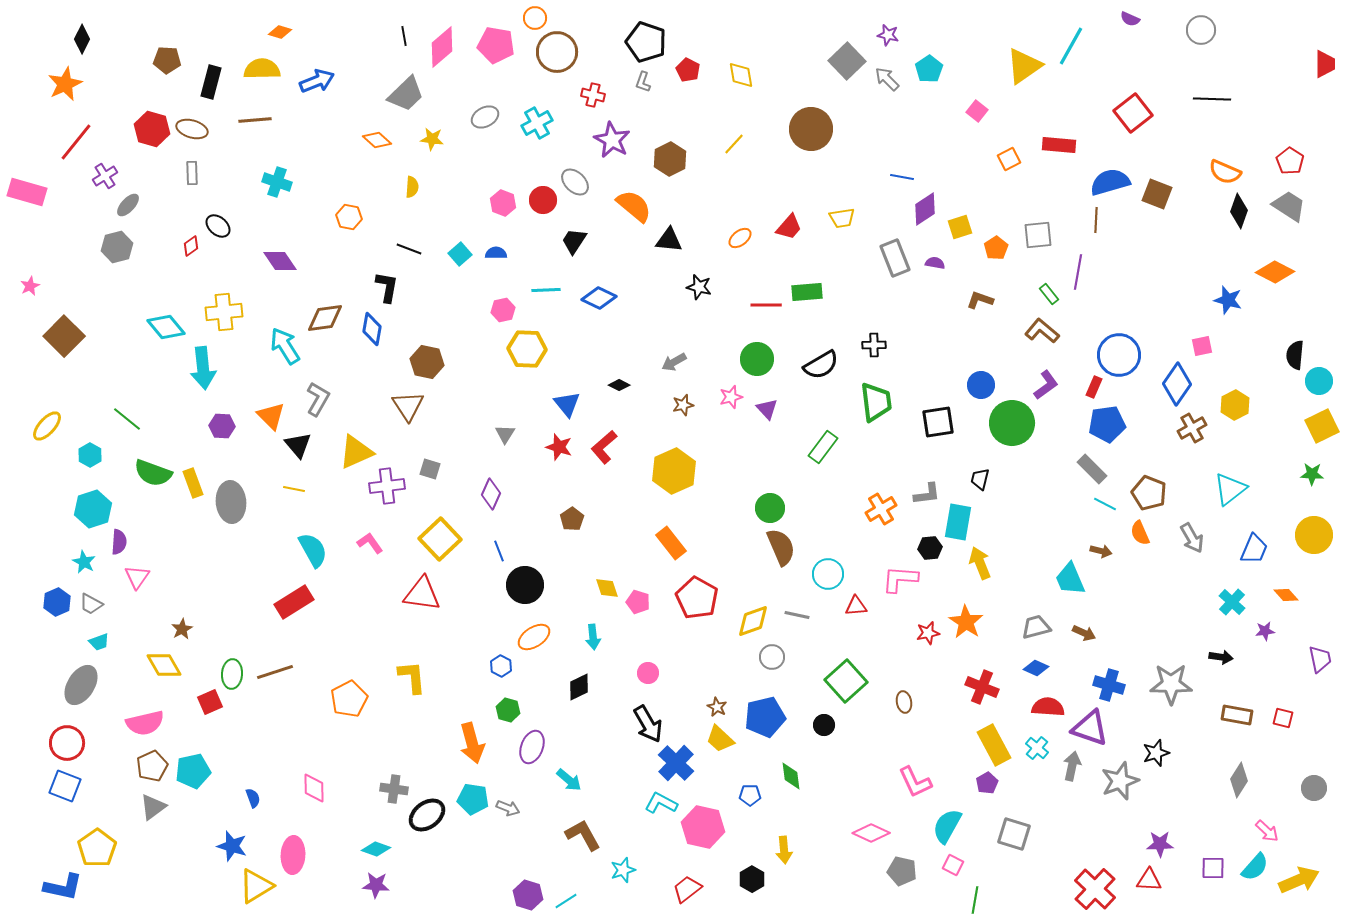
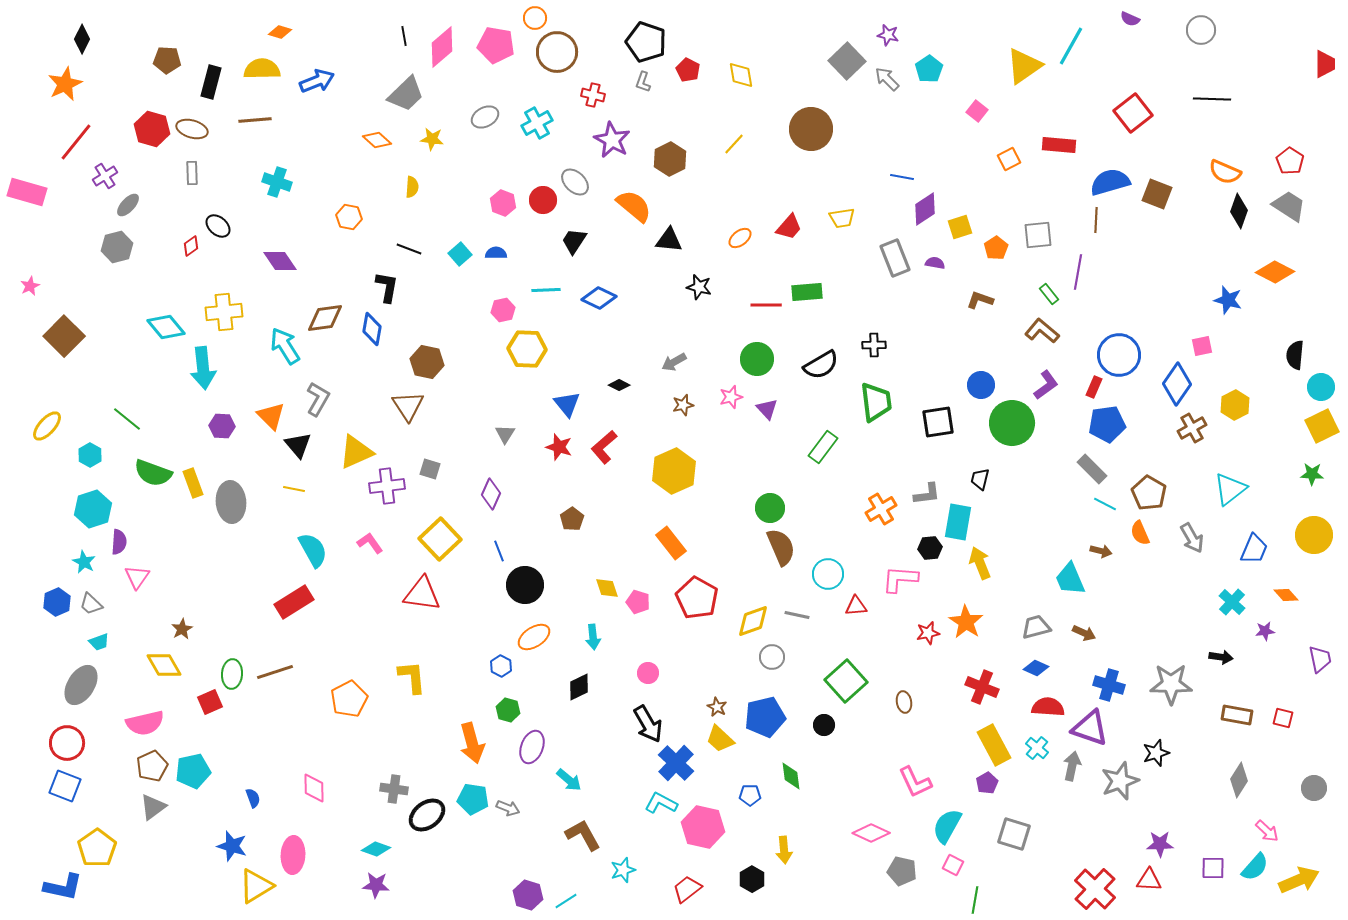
cyan circle at (1319, 381): moved 2 px right, 6 px down
brown pentagon at (1149, 493): rotated 8 degrees clockwise
gray trapezoid at (91, 604): rotated 15 degrees clockwise
